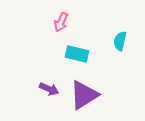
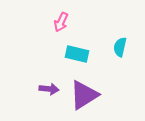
cyan semicircle: moved 6 px down
purple arrow: rotated 18 degrees counterclockwise
